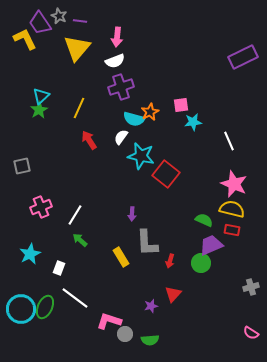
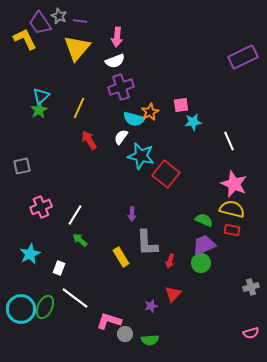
purple trapezoid at (211, 245): moved 7 px left
pink semicircle at (251, 333): rotated 49 degrees counterclockwise
